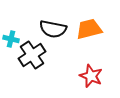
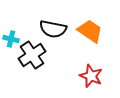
orange trapezoid: moved 1 px right, 2 px down; rotated 48 degrees clockwise
